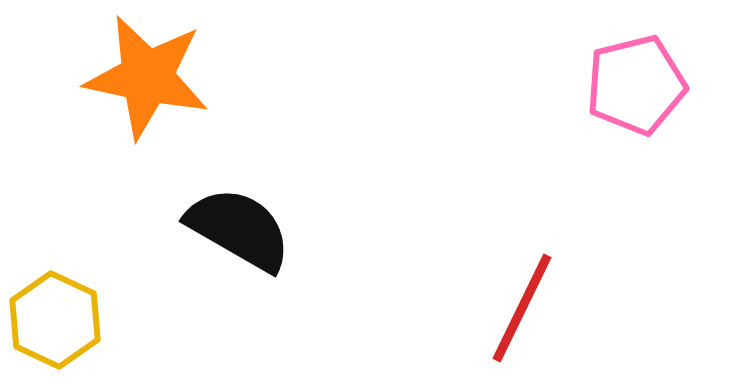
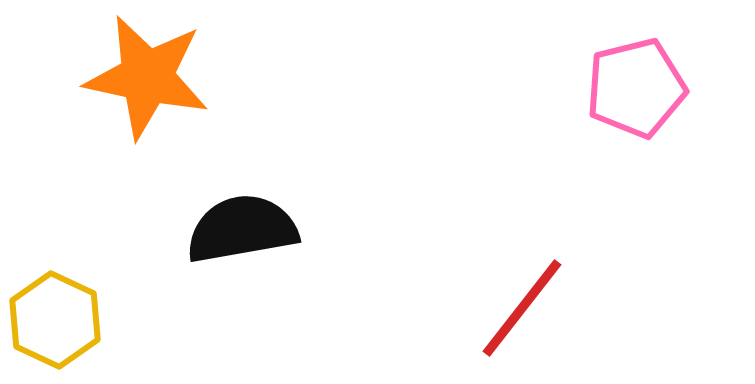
pink pentagon: moved 3 px down
black semicircle: moved 3 px right; rotated 40 degrees counterclockwise
red line: rotated 12 degrees clockwise
